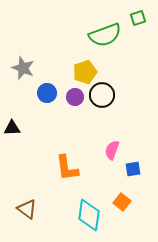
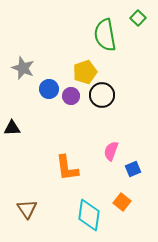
green square: rotated 28 degrees counterclockwise
green semicircle: rotated 100 degrees clockwise
blue circle: moved 2 px right, 4 px up
purple circle: moved 4 px left, 1 px up
pink semicircle: moved 1 px left, 1 px down
blue square: rotated 14 degrees counterclockwise
brown triangle: rotated 20 degrees clockwise
